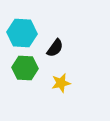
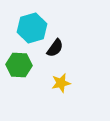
cyan hexagon: moved 10 px right, 5 px up; rotated 20 degrees counterclockwise
green hexagon: moved 6 px left, 3 px up
